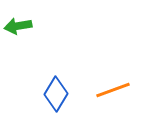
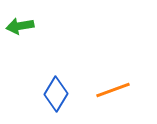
green arrow: moved 2 px right
